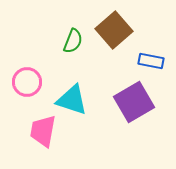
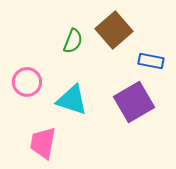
pink trapezoid: moved 12 px down
